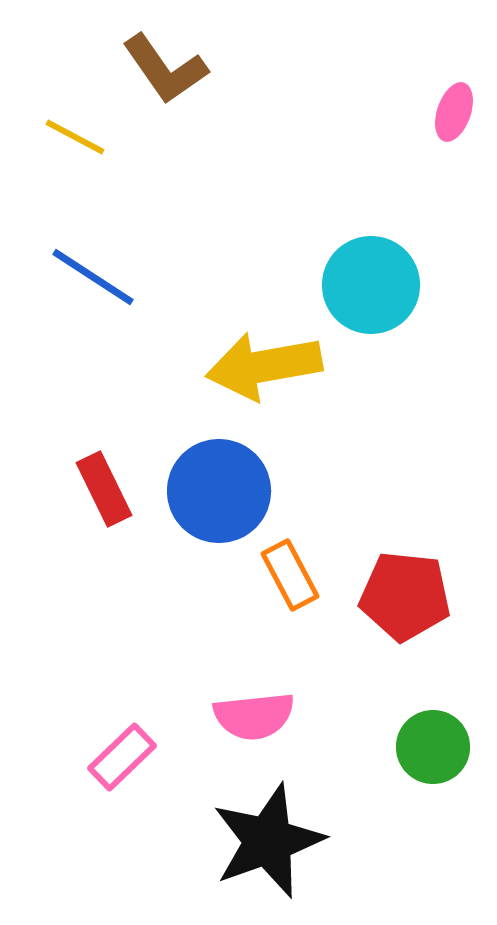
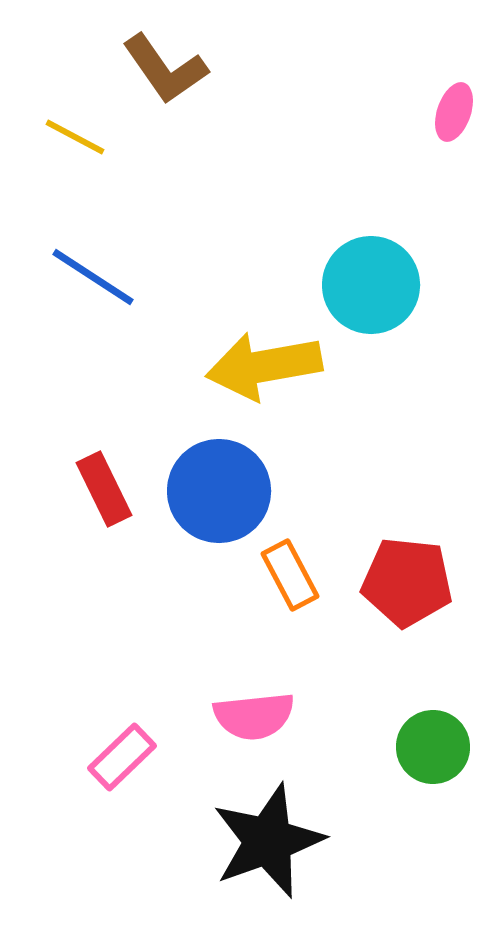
red pentagon: moved 2 px right, 14 px up
